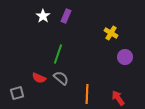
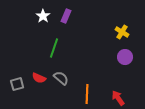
yellow cross: moved 11 px right, 1 px up
green line: moved 4 px left, 6 px up
gray square: moved 9 px up
